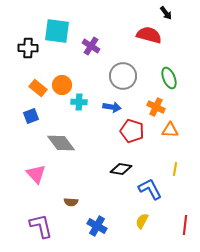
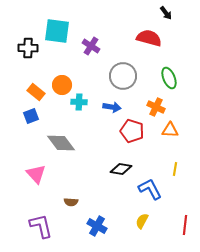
red semicircle: moved 3 px down
orange rectangle: moved 2 px left, 4 px down
